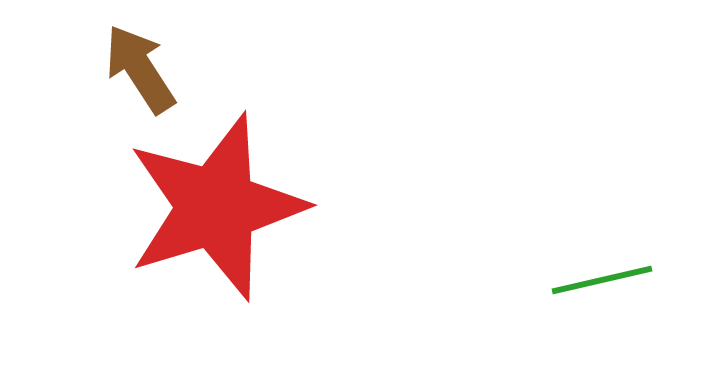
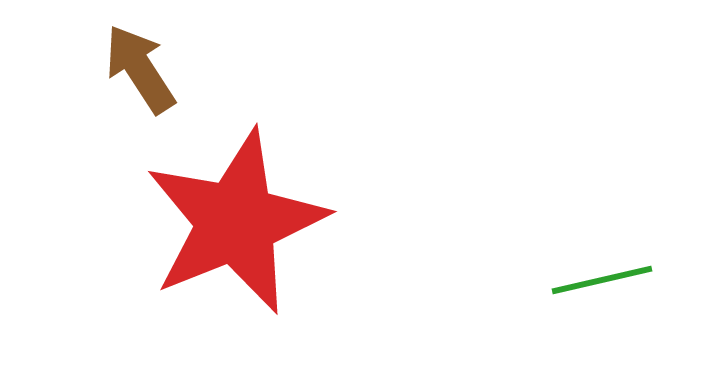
red star: moved 20 px right, 15 px down; rotated 5 degrees counterclockwise
